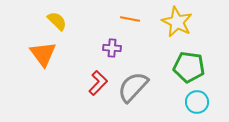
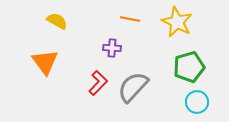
yellow semicircle: rotated 15 degrees counterclockwise
orange triangle: moved 2 px right, 8 px down
green pentagon: rotated 24 degrees counterclockwise
